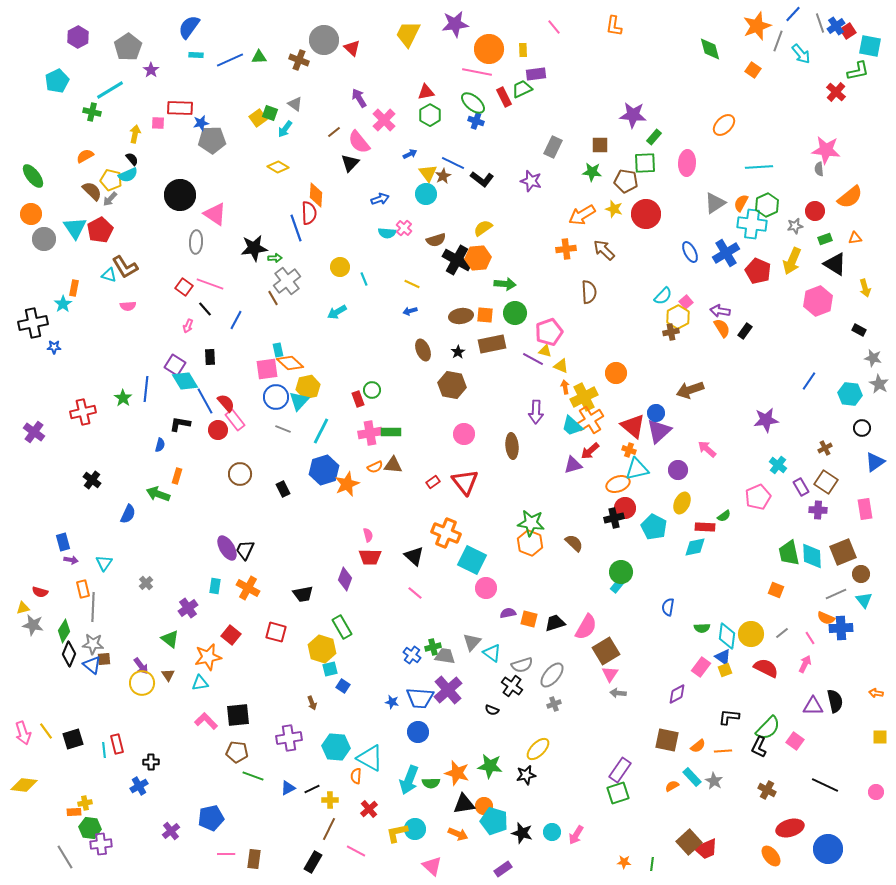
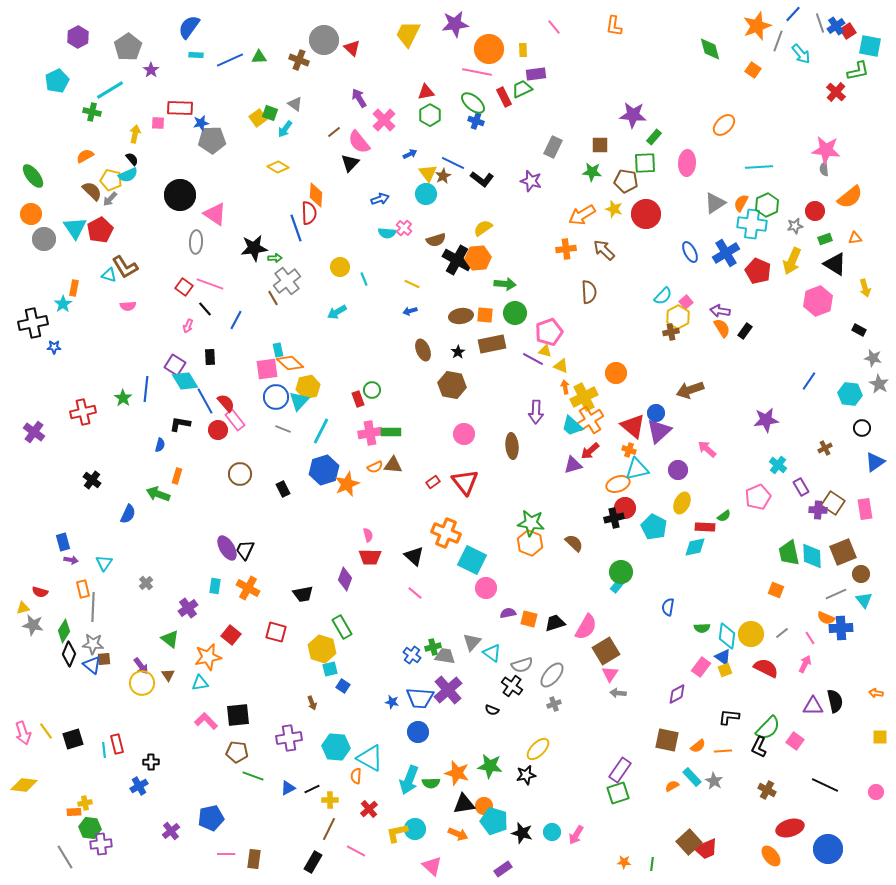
gray semicircle at (819, 169): moved 5 px right
brown square at (826, 482): moved 7 px right, 21 px down
